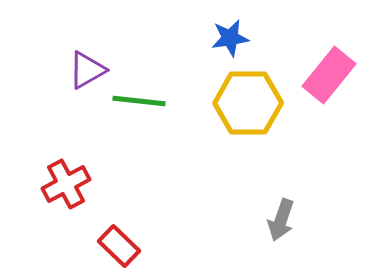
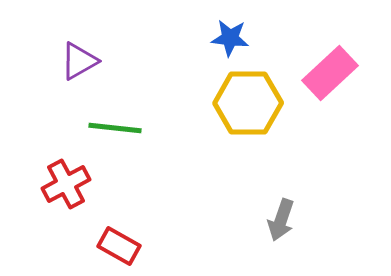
blue star: rotated 15 degrees clockwise
purple triangle: moved 8 px left, 9 px up
pink rectangle: moved 1 px right, 2 px up; rotated 8 degrees clockwise
green line: moved 24 px left, 27 px down
red rectangle: rotated 15 degrees counterclockwise
